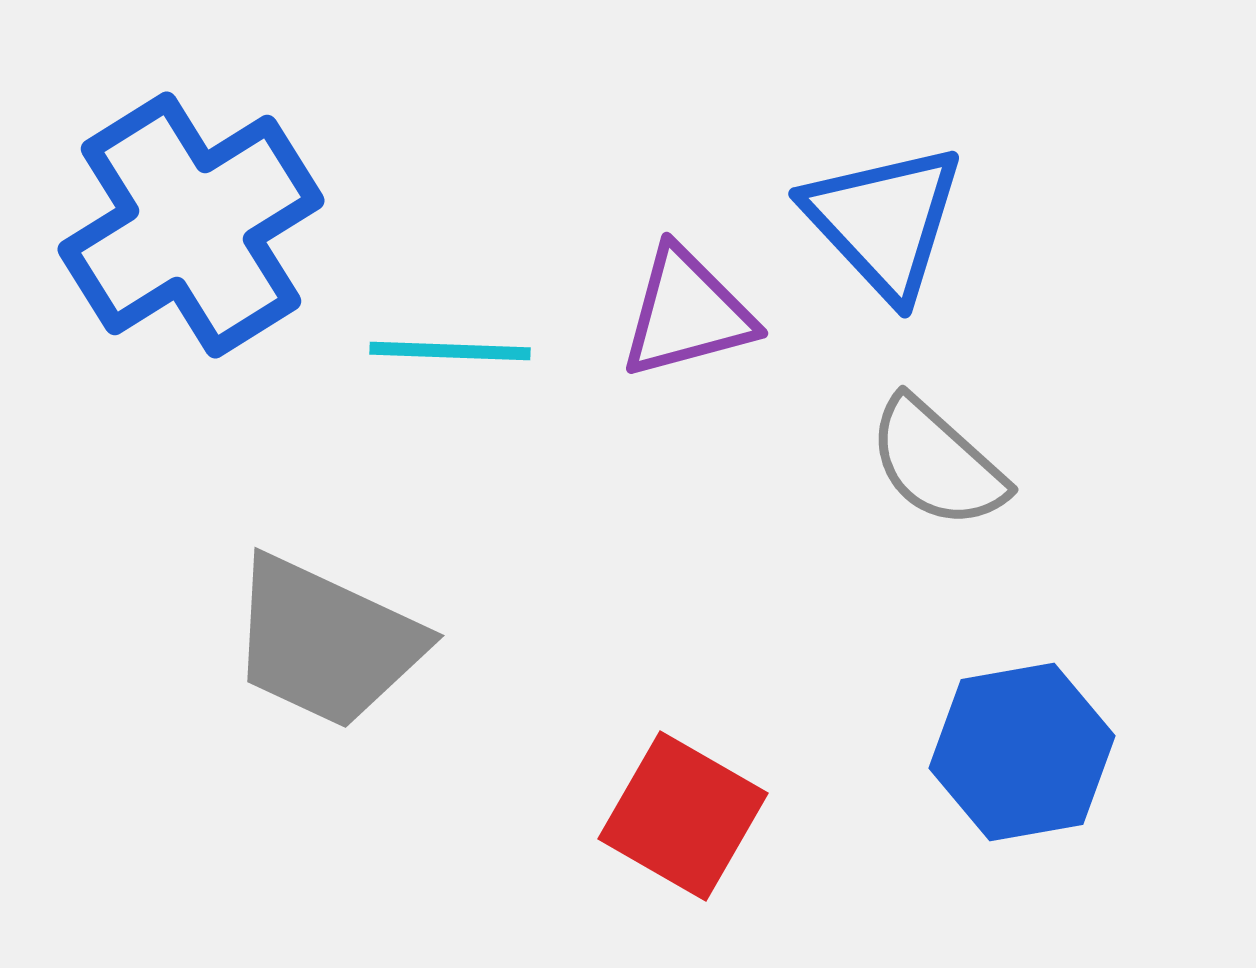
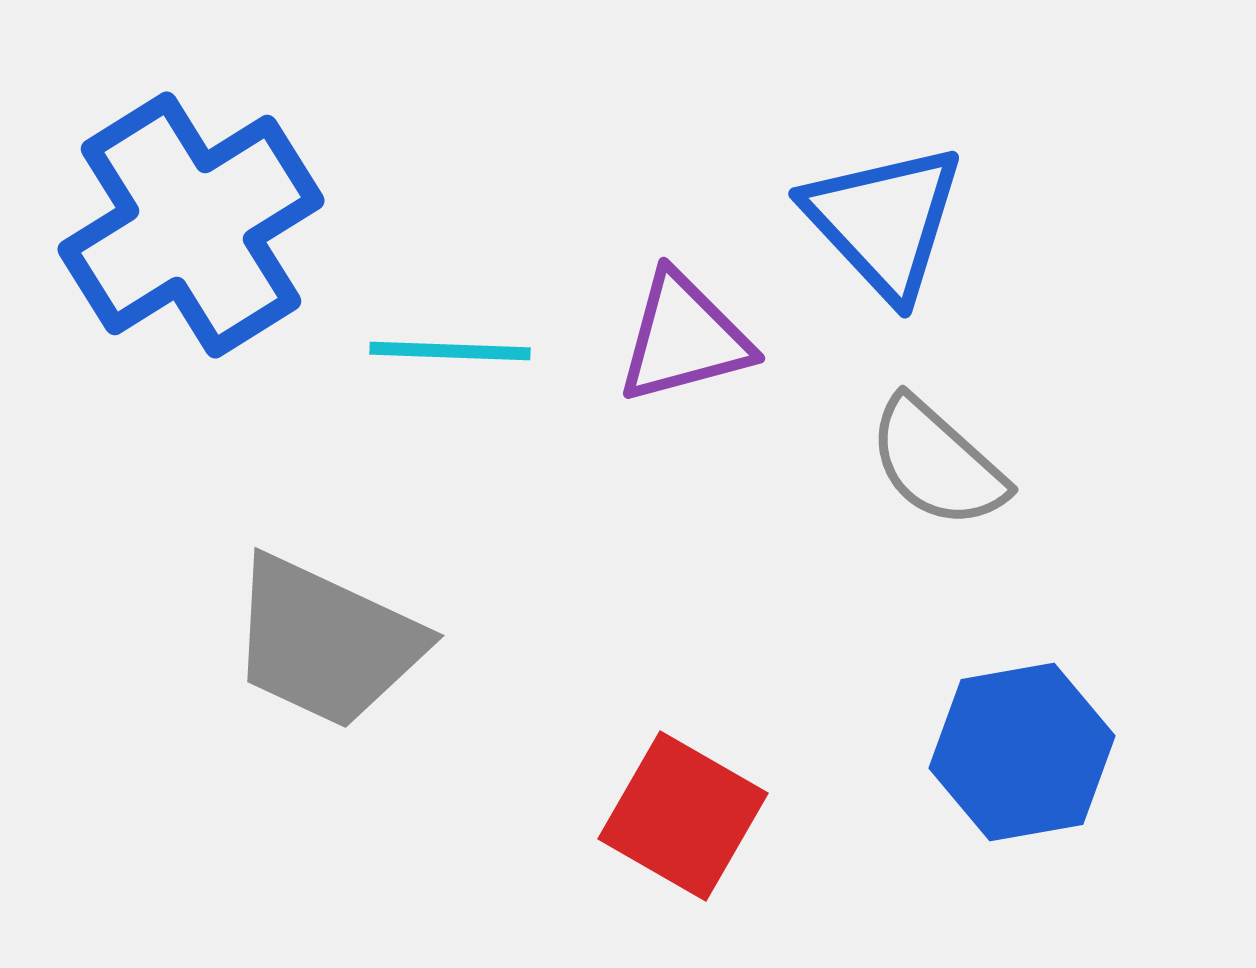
purple triangle: moved 3 px left, 25 px down
